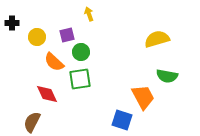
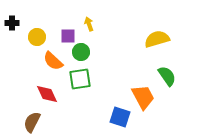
yellow arrow: moved 10 px down
purple square: moved 1 px right, 1 px down; rotated 14 degrees clockwise
orange semicircle: moved 1 px left, 1 px up
green semicircle: rotated 135 degrees counterclockwise
blue square: moved 2 px left, 3 px up
